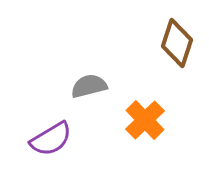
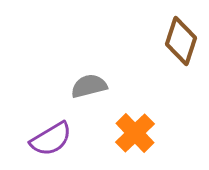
brown diamond: moved 4 px right, 2 px up
orange cross: moved 10 px left, 13 px down
